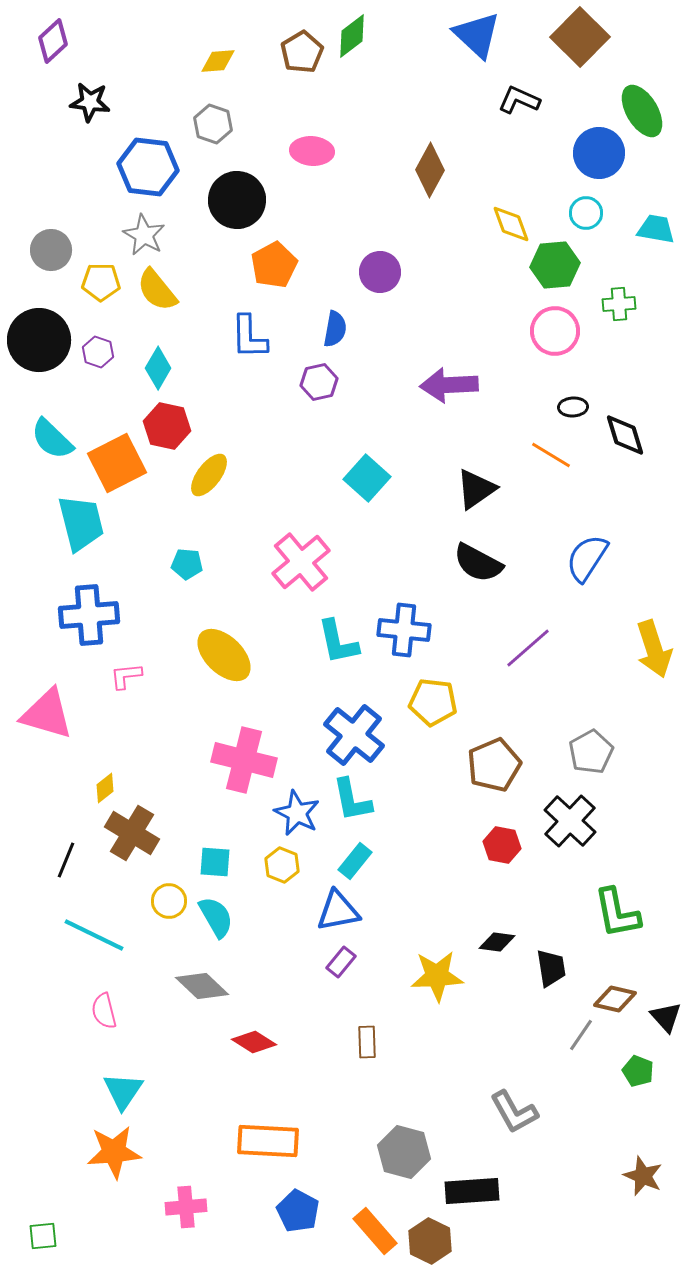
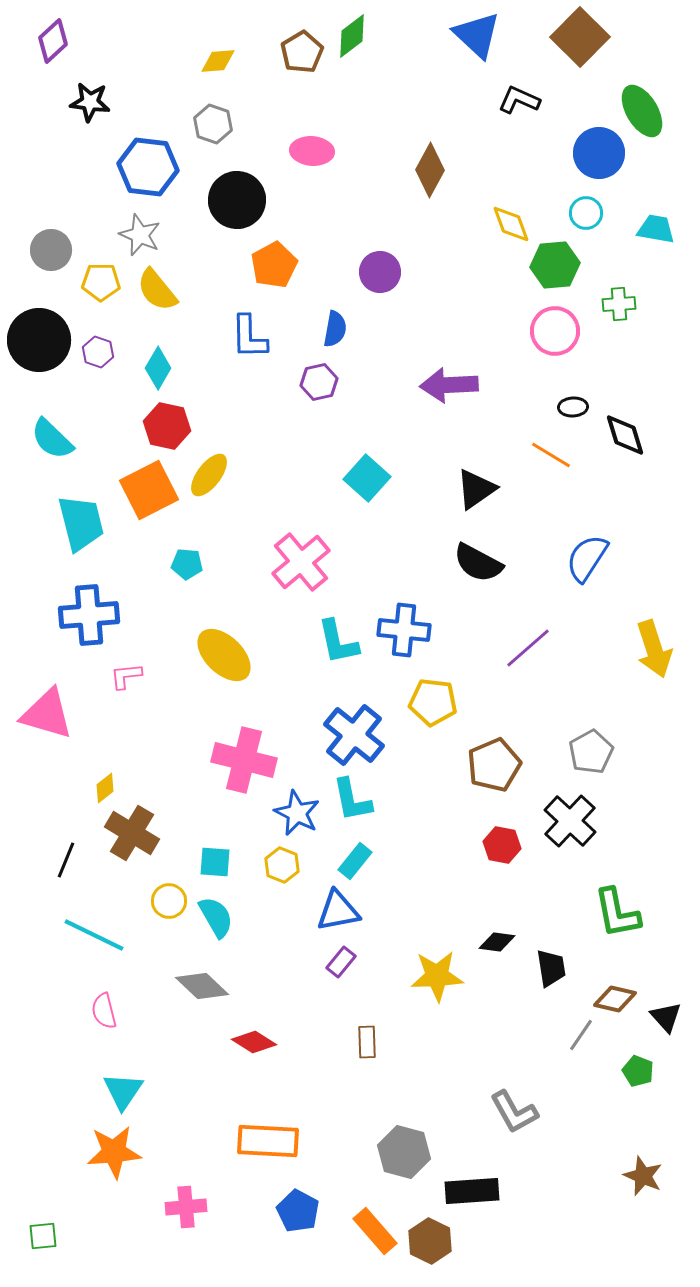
gray star at (144, 235): moved 4 px left; rotated 6 degrees counterclockwise
orange square at (117, 463): moved 32 px right, 27 px down
